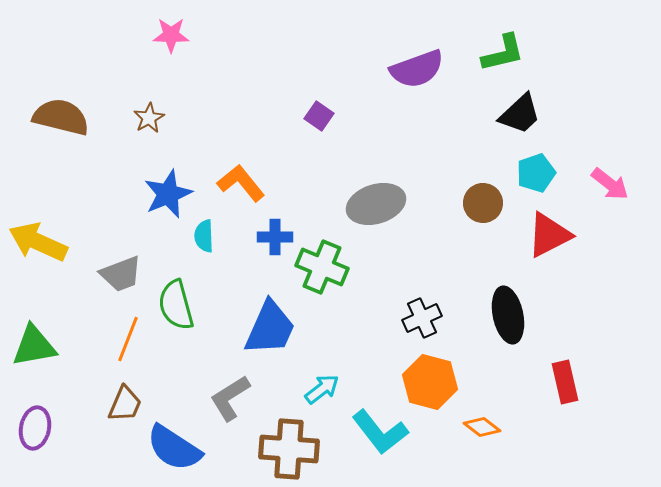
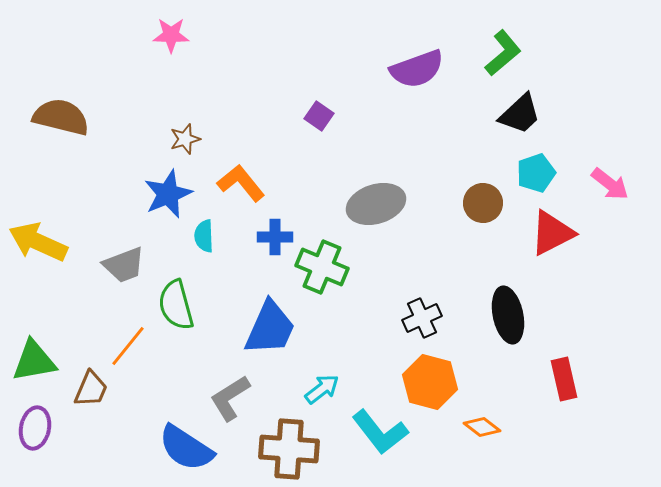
green L-shape: rotated 27 degrees counterclockwise
brown star: moved 36 px right, 21 px down; rotated 12 degrees clockwise
red triangle: moved 3 px right, 2 px up
gray trapezoid: moved 3 px right, 9 px up
orange line: moved 7 px down; rotated 18 degrees clockwise
green triangle: moved 15 px down
red rectangle: moved 1 px left, 3 px up
brown trapezoid: moved 34 px left, 15 px up
blue semicircle: moved 12 px right
